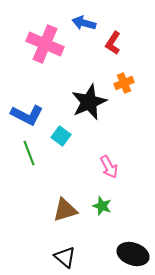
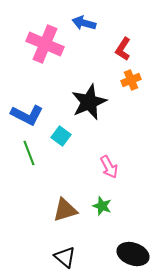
red L-shape: moved 10 px right, 6 px down
orange cross: moved 7 px right, 3 px up
